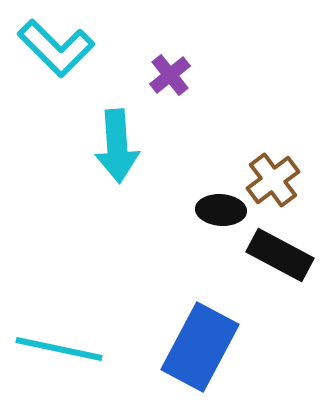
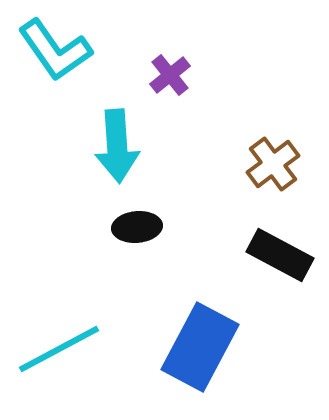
cyan L-shape: moved 1 px left, 2 px down; rotated 10 degrees clockwise
brown cross: moved 16 px up
black ellipse: moved 84 px left, 17 px down; rotated 9 degrees counterclockwise
cyan line: rotated 40 degrees counterclockwise
